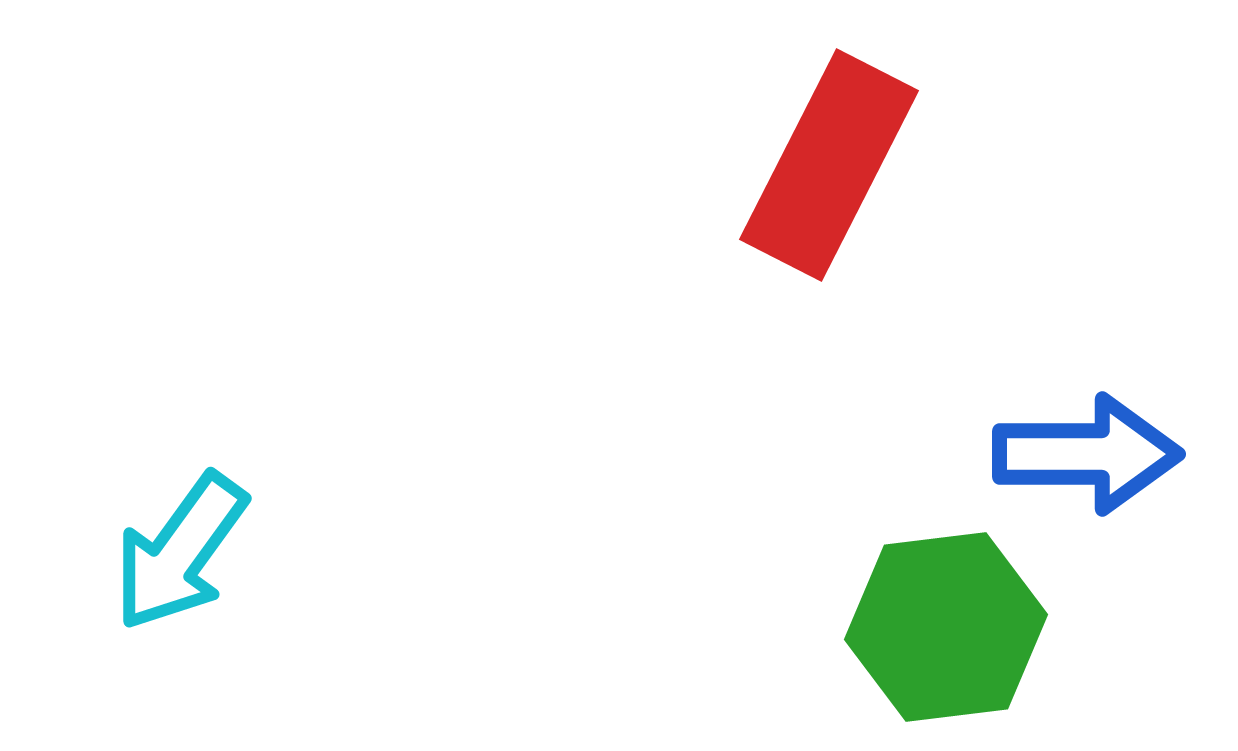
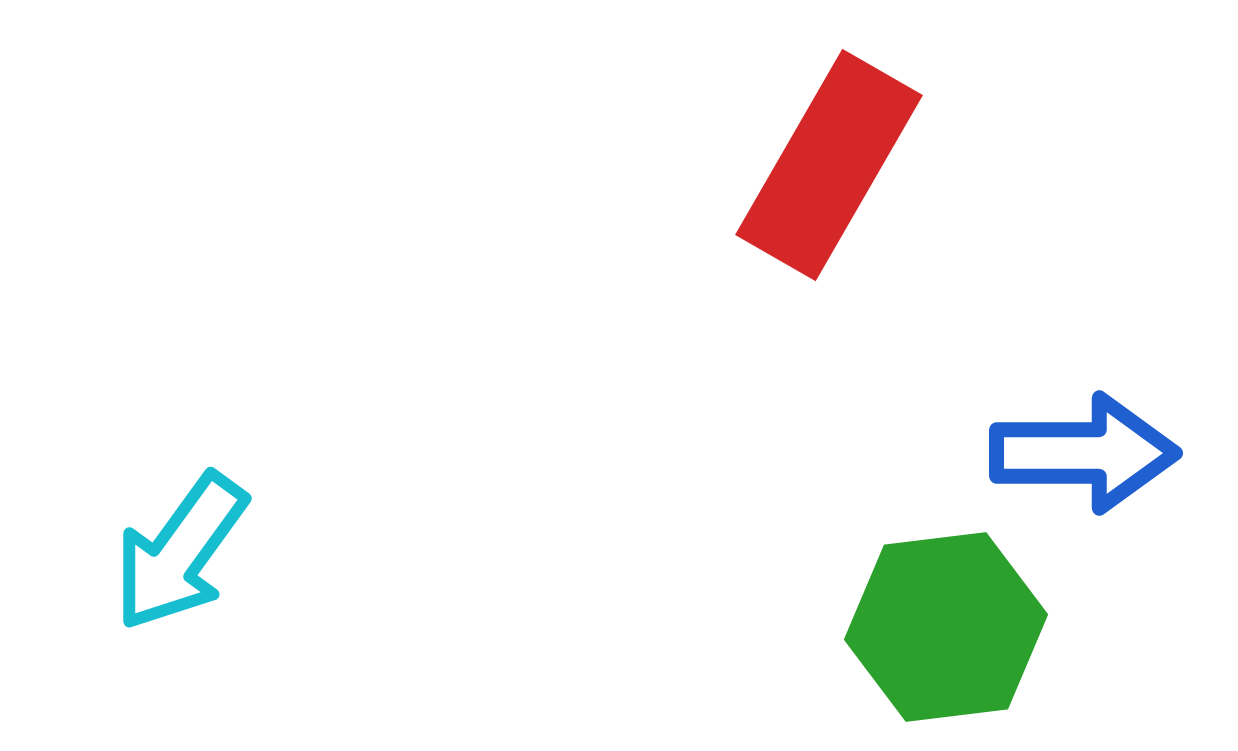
red rectangle: rotated 3 degrees clockwise
blue arrow: moved 3 px left, 1 px up
